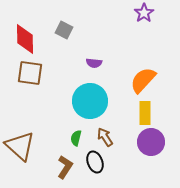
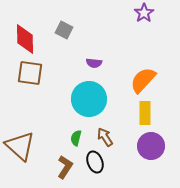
cyan circle: moved 1 px left, 2 px up
purple circle: moved 4 px down
